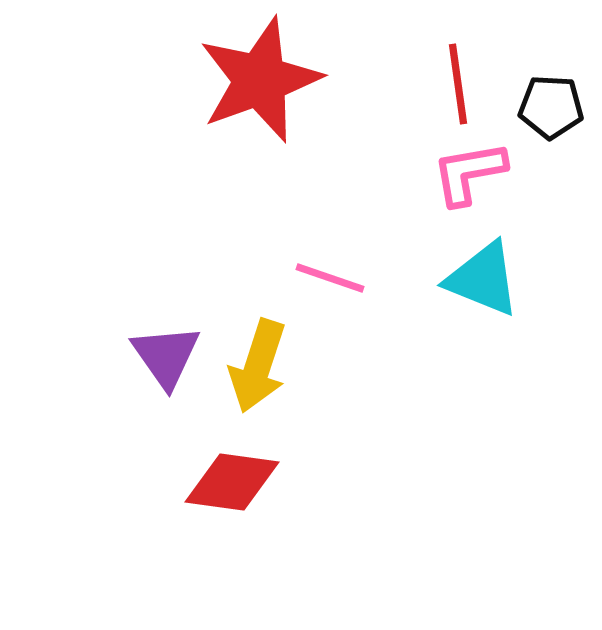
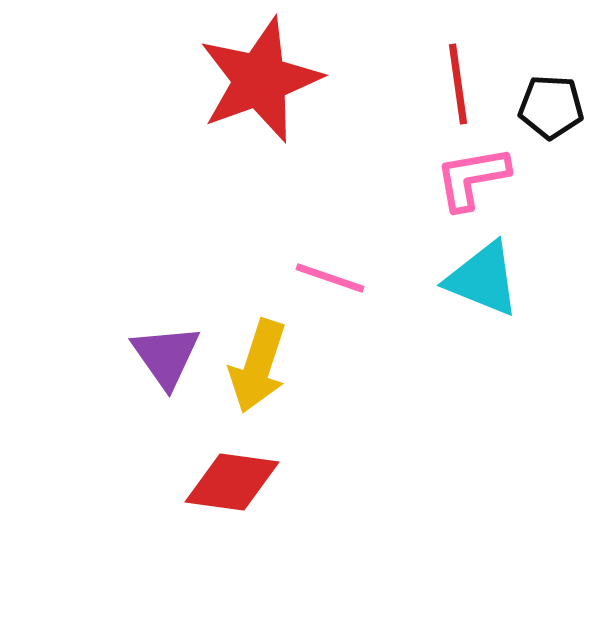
pink L-shape: moved 3 px right, 5 px down
